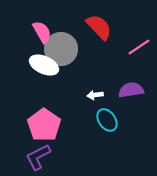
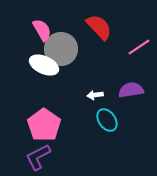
pink semicircle: moved 2 px up
